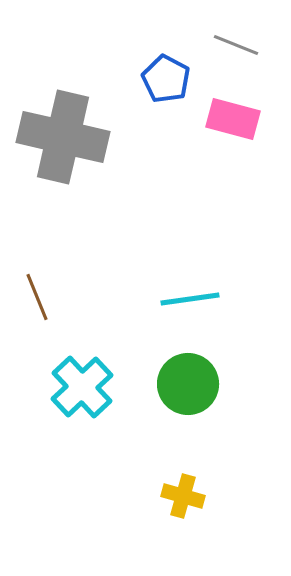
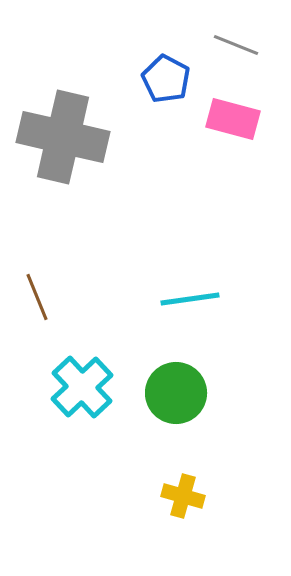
green circle: moved 12 px left, 9 px down
